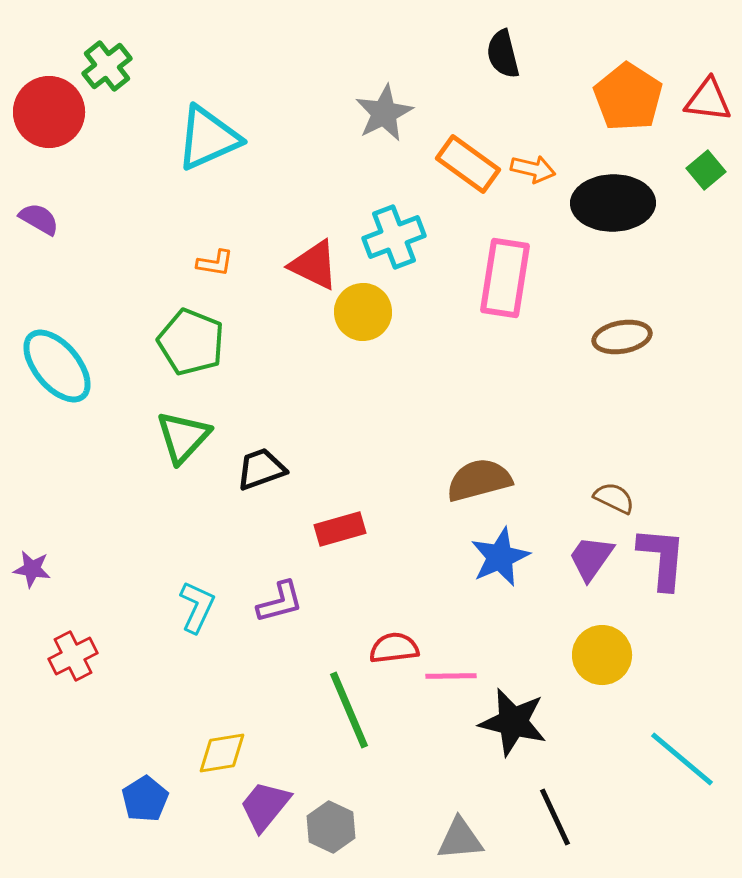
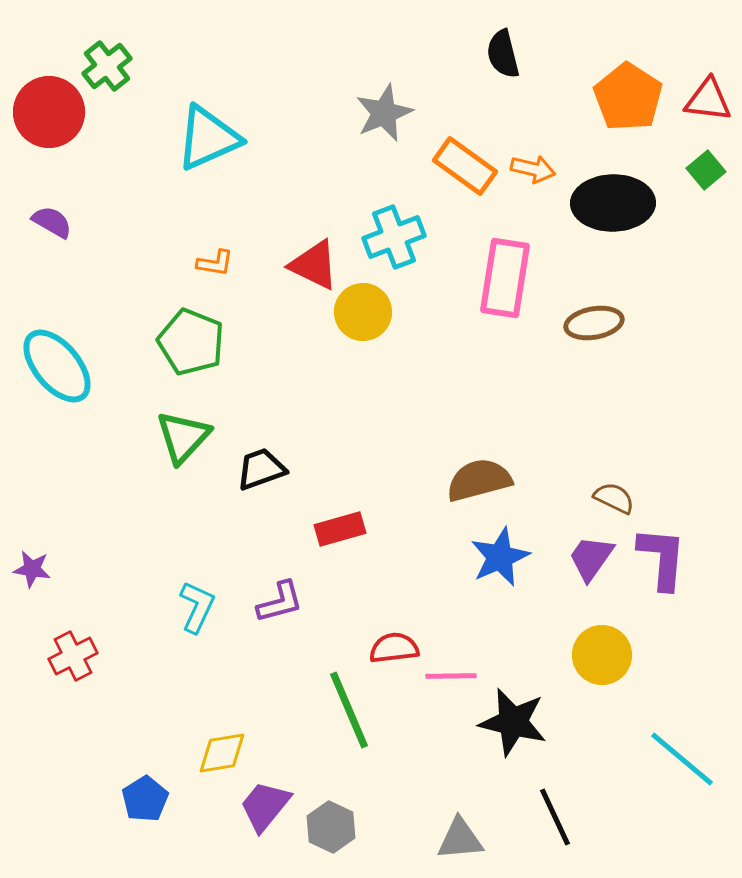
gray star at (384, 113): rotated 4 degrees clockwise
orange rectangle at (468, 164): moved 3 px left, 2 px down
purple semicircle at (39, 219): moved 13 px right, 3 px down
brown ellipse at (622, 337): moved 28 px left, 14 px up
